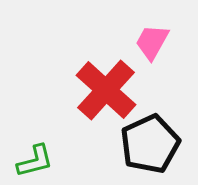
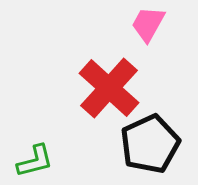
pink trapezoid: moved 4 px left, 18 px up
red cross: moved 3 px right, 2 px up
